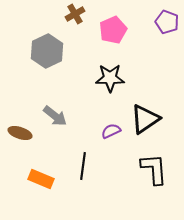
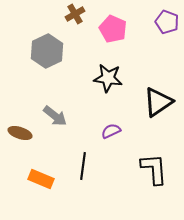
pink pentagon: moved 1 px up; rotated 24 degrees counterclockwise
black star: moved 2 px left; rotated 8 degrees clockwise
black triangle: moved 13 px right, 17 px up
